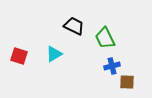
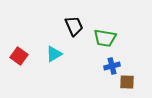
black trapezoid: rotated 40 degrees clockwise
green trapezoid: rotated 55 degrees counterclockwise
red square: rotated 18 degrees clockwise
